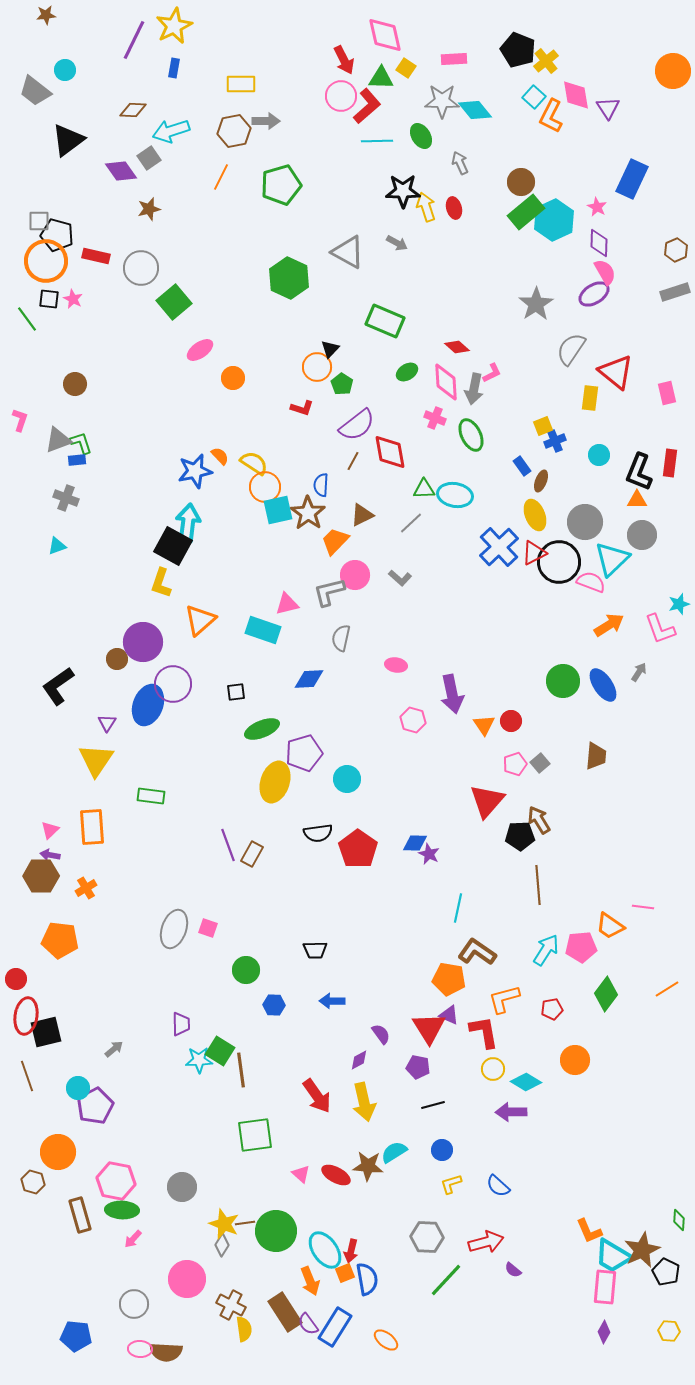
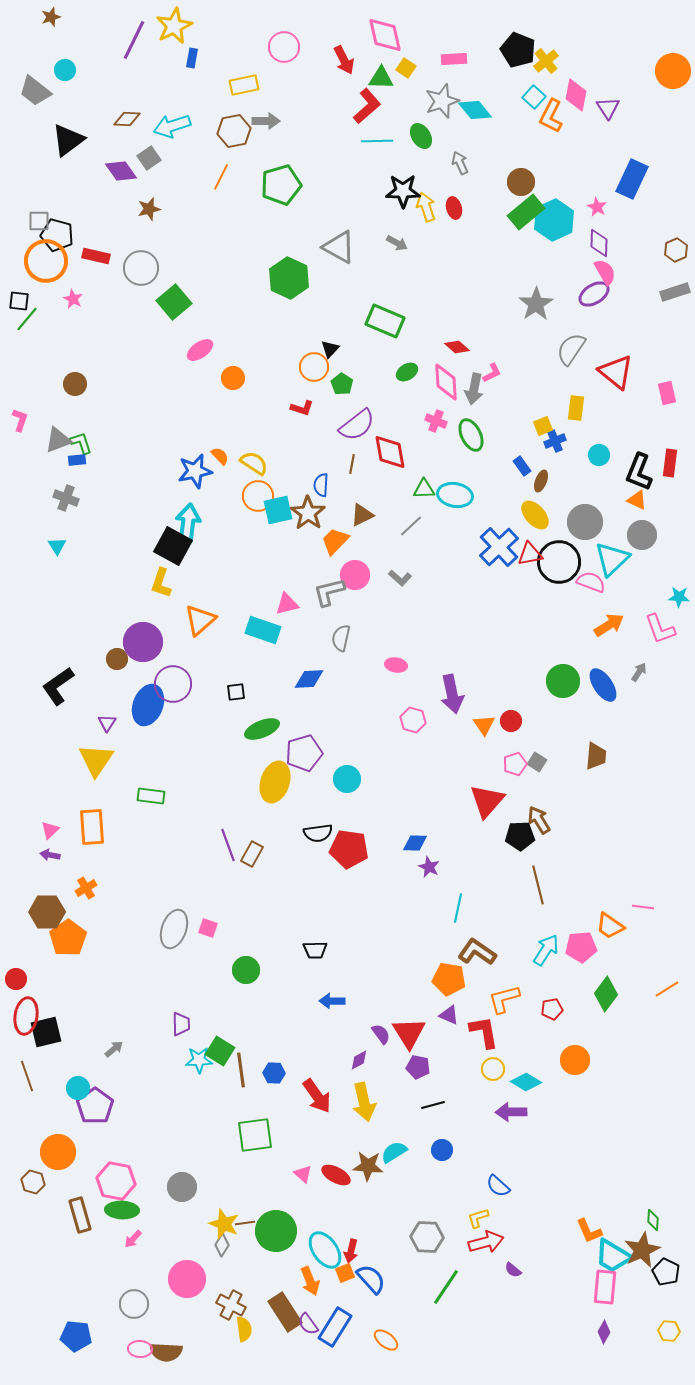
brown star at (46, 15): moved 5 px right, 2 px down; rotated 12 degrees counterclockwise
blue rectangle at (174, 68): moved 18 px right, 10 px up
yellow rectangle at (241, 84): moved 3 px right, 1 px down; rotated 12 degrees counterclockwise
pink diamond at (576, 95): rotated 20 degrees clockwise
pink circle at (341, 96): moved 57 px left, 49 px up
gray star at (442, 101): rotated 20 degrees counterclockwise
brown diamond at (133, 110): moved 6 px left, 9 px down
cyan arrow at (171, 131): moved 1 px right, 5 px up
gray triangle at (348, 252): moved 9 px left, 5 px up
black square at (49, 299): moved 30 px left, 2 px down
green line at (27, 319): rotated 76 degrees clockwise
orange circle at (317, 367): moved 3 px left
yellow rectangle at (590, 398): moved 14 px left, 10 px down
pink cross at (435, 418): moved 1 px right, 3 px down
brown line at (353, 461): moved 1 px left, 3 px down; rotated 18 degrees counterclockwise
orange circle at (265, 487): moved 7 px left, 9 px down
orange triangle at (637, 500): rotated 25 degrees clockwise
yellow ellipse at (535, 515): rotated 20 degrees counterclockwise
gray line at (411, 523): moved 3 px down
cyan triangle at (57, 546): rotated 42 degrees counterclockwise
red triangle at (534, 553): moved 4 px left, 1 px down; rotated 16 degrees clockwise
cyan star at (679, 604): moved 7 px up; rotated 20 degrees clockwise
gray square at (540, 763): moved 3 px left, 1 px up; rotated 18 degrees counterclockwise
red pentagon at (358, 849): moved 9 px left; rotated 27 degrees counterclockwise
purple star at (429, 854): moved 13 px down
brown hexagon at (41, 876): moved 6 px right, 36 px down
brown line at (538, 885): rotated 9 degrees counterclockwise
orange pentagon at (60, 940): moved 8 px right, 2 px up; rotated 30 degrees clockwise
blue hexagon at (274, 1005): moved 68 px down
red triangle at (429, 1028): moved 20 px left, 5 px down
purple pentagon at (95, 1106): rotated 9 degrees counterclockwise
pink triangle at (301, 1174): moved 2 px right
yellow L-shape at (451, 1184): moved 27 px right, 34 px down
green diamond at (679, 1220): moved 26 px left
blue semicircle at (367, 1279): moved 4 px right; rotated 32 degrees counterclockwise
green line at (446, 1280): moved 7 px down; rotated 9 degrees counterclockwise
